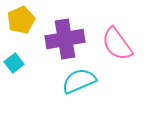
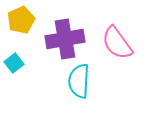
pink semicircle: moved 1 px up
cyan semicircle: rotated 64 degrees counterclockwise
